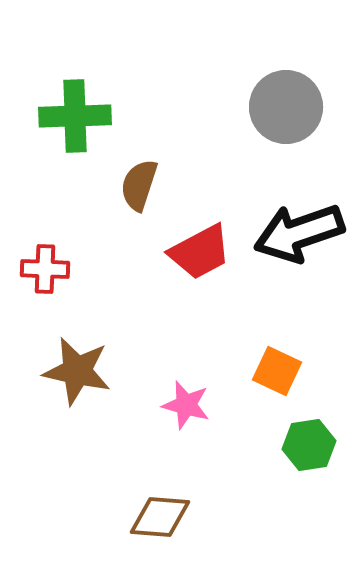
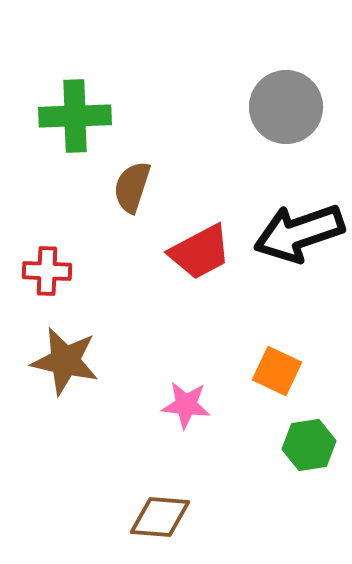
brown semicircle: moved 7 px left, 2 px down
red cross: moved 2 px right, 2 px down
brown star: moved 12 px left, 10 px up
pink star: rotated 9 degrees counterclockwise
